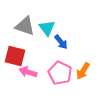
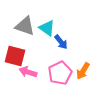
cyan triangle: rotated 18 degrees counterclockwise
pink pentagon: rotated 20 degrees clockwise
